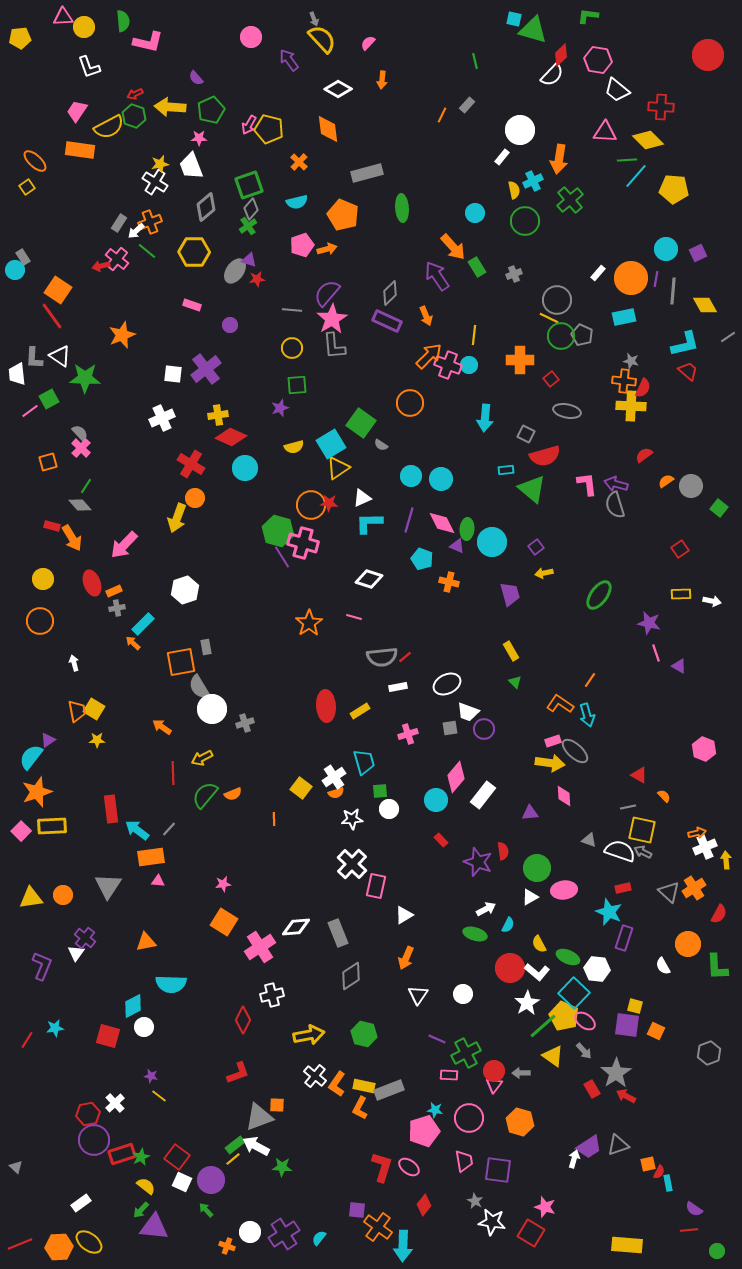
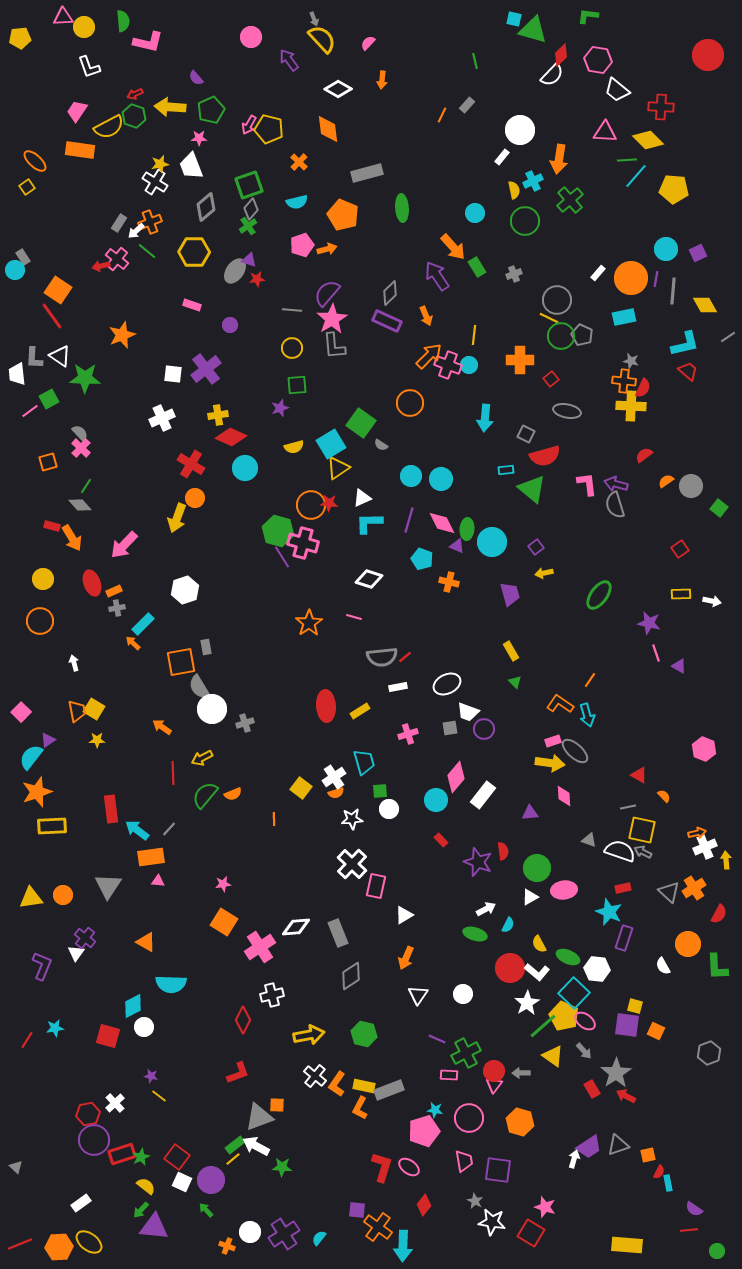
pink square at (21, 831): moved 119 px up
orange triangle at (146, 942): rotated 40 degrees clockwise
orange square at (648, 1164): moved 9 px up
